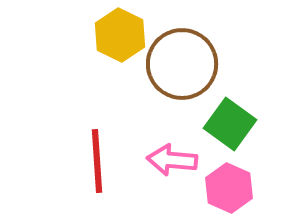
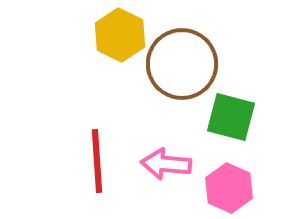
green square: moved 1 px right, 7 px up; rotated 21 degrees counterclockwise
pink arrow: moved 6 px left, 4 px down
